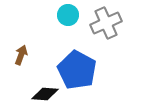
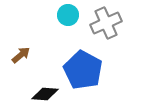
brown arrow: rotated 30 degrees clockwise
blue pentagon: moved 6 px right
